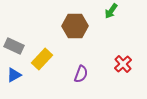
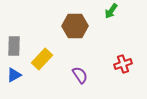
gray rectangle: rotated 66 degrees clockwise
red cross: rotated 24 degrees clockwise
purple semicircle: moved 1 px left, 1 px down; rotated 54 degrees counterclockwise
